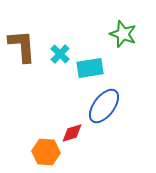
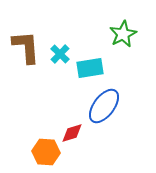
green star: rotated 24 degrees clockwise
brown L-shape: moved 4 px right, 1 px down
